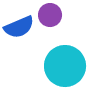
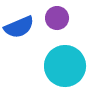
purple circle: moved 7 px right, 3 px down
